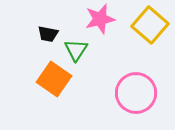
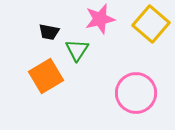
yellow square: moved 1 px right, 1 px up
black trapezoid: moved 1 px right, 2 px up
green triangle: moved 1 px right
orange square: moved 8 px left, 3 px up; rotated 24 degrees clockwise
